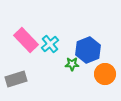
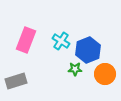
pink rectangle: rotated 65 degrees clockwise
cyan cross: moved 11 px right, 3 px up; rotated 18 degrees counterclockwise
green star: moved 3 px right, 5 px down
gray rectangle: moved 2 px down
